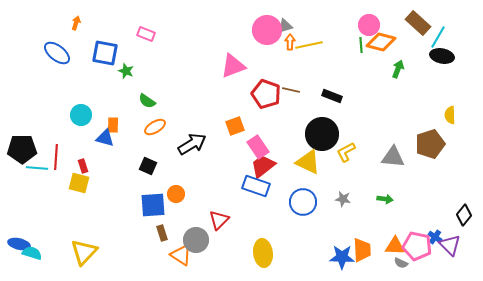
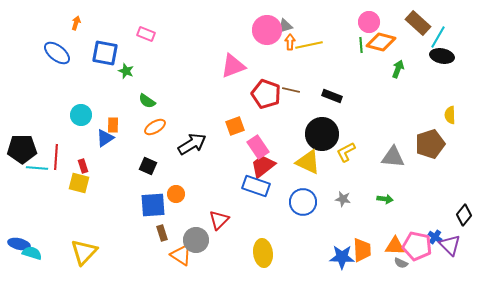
pink circle at (369, 25): moved 3 px up
blue triangle at (105, 138): rotated 48 degrees counterclockwise
